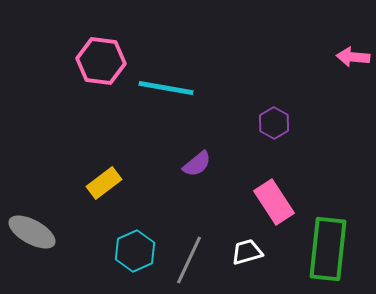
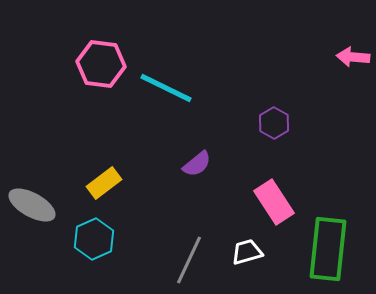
pink hexagon: moved 3 px down
cyan line: rotated 16 degrees clockwise
gray ellipse: moved 27 px up
cyan hexagon: moved 41 px left, 12 px up
